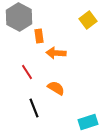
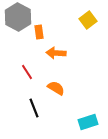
gray hexagon: moved 1 px left
orange rectangle: moved 4 px up
